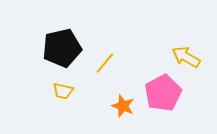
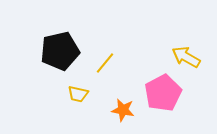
black pentagon: moved 2 px left, 3 px down
yellow trapezoid: moved 15 px right, 3 px down
orange star: moved 4 px down; rotated 10 degrees counterclockwise
